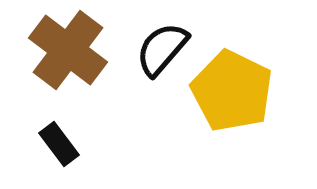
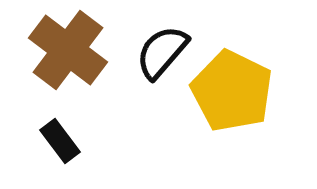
black semicircle: moved 3 px down
black rectangle: moved 1 px right, 3 px up
